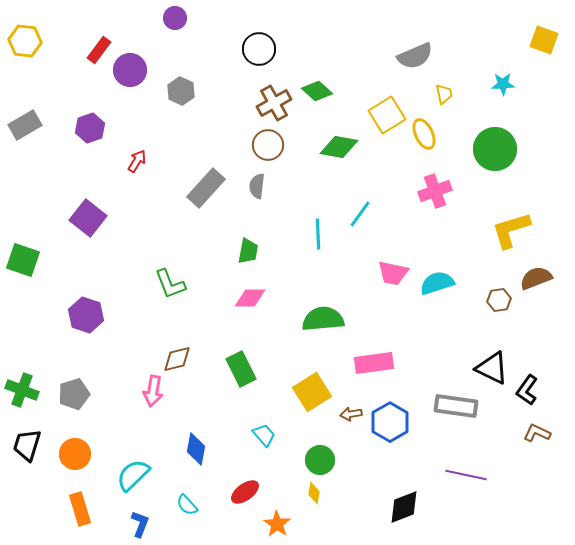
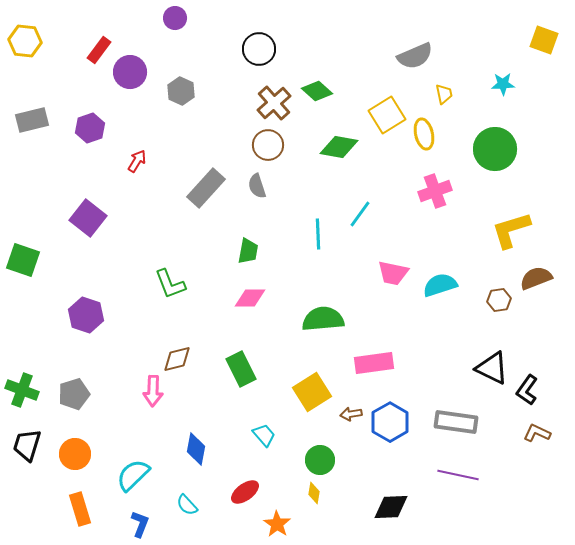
purple circle at (130, 70): moved 2 px down
brown cross at (274, 103): rotated 12 degrees counterclockwise
gray rectangle at (25, 125): moved 7 px right, 5 px up; rotated 16 degrees clockwise
yellow ellipse at (424, 134): rotated 12 degrees clockwise
gray semicircle at (257, 186): rotated 25 degrees counterclockwise
cyan semicircle at (437, 283): moved 3 px right, 2 px down
pink arrow at (153, 391): rotated 8 degrees counterclockwise
gray rectangle at (456, 406): moved 16 px down
purple line at (466, 475): moved 8 px left
black diamond at (404, 507): moved 13 px left; rotated 18 degrees clockwise
